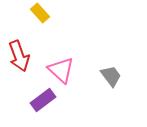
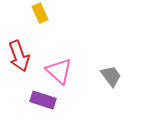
yellow rectangle: rotated 18 degrees clockwise
pink triangle: moved 2 px left, 1 px down
purple rectangle: rotated 55 degrees clockwise
